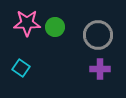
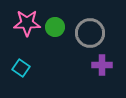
gray circle: moved 8 px left, 2 px up
purple cross: moved 2 px right, 4 px up
